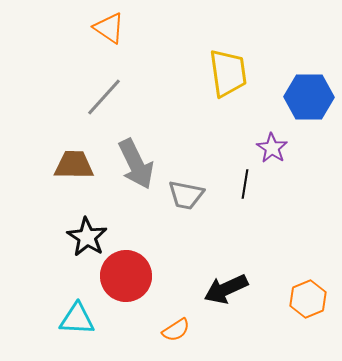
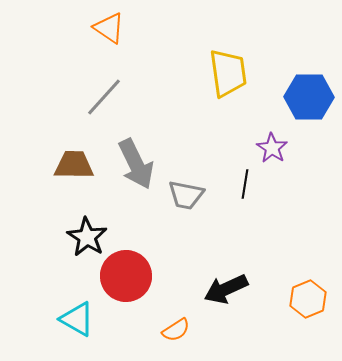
cyan triangle: rotated 27 degrees clockwise
